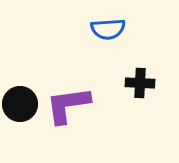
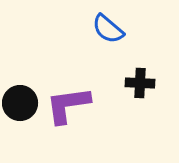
blue semicircle: rotated 44 degrees clockwise
black circle: moved 1 px up
